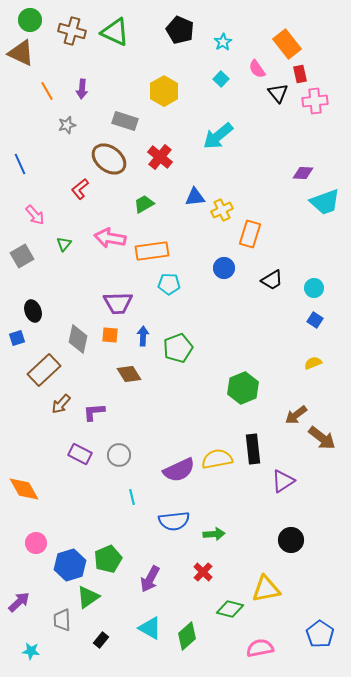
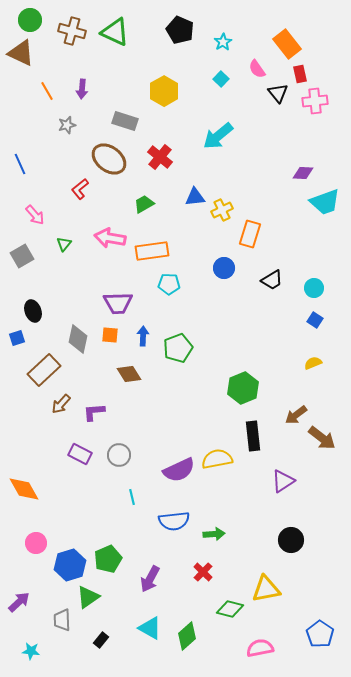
black rectangle at (253, 449): moved 13 px up
